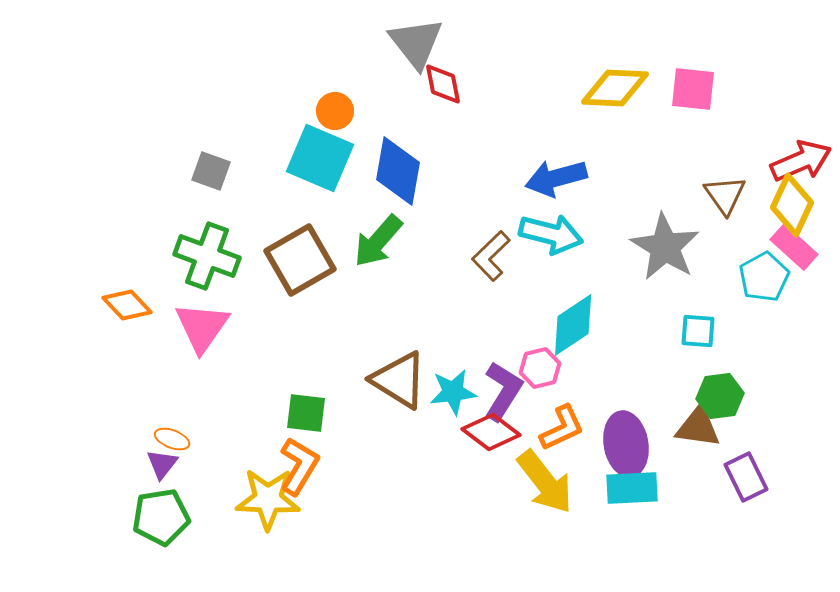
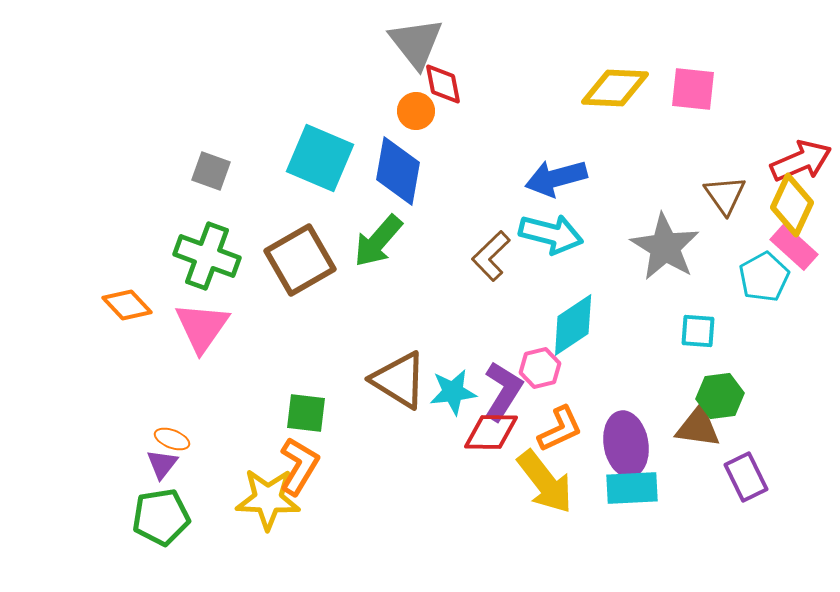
orange circle at (335, 111): moved 81 px right
orange L-shape at (562, 428): moved 2 px left, 1 px down
red diamond at (491, 432): rotated 36 degrees counterclockwise
